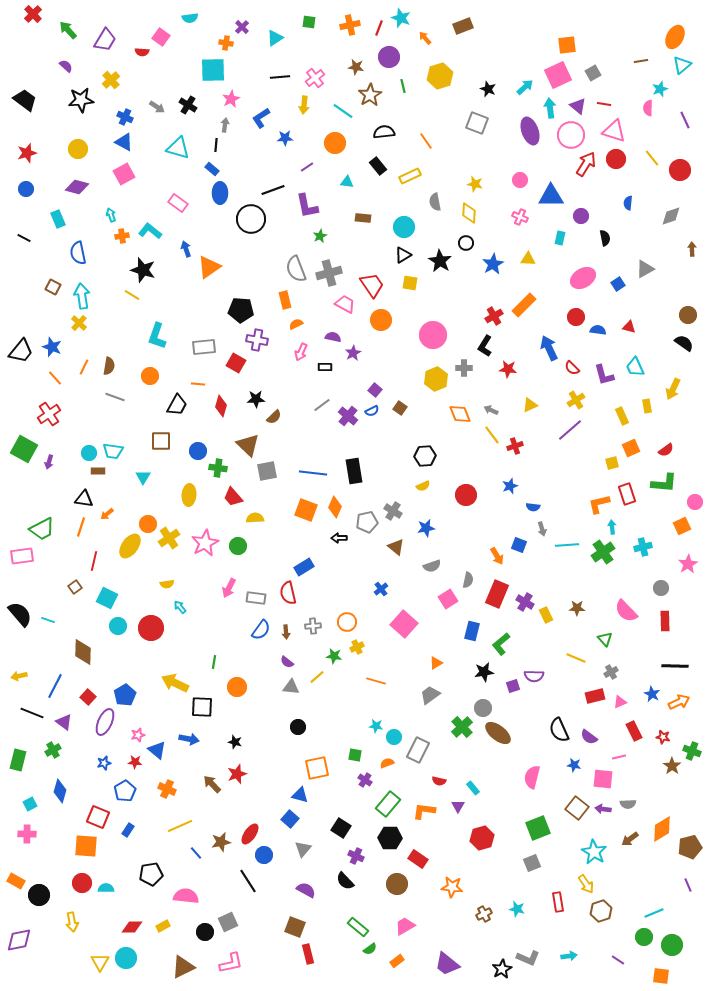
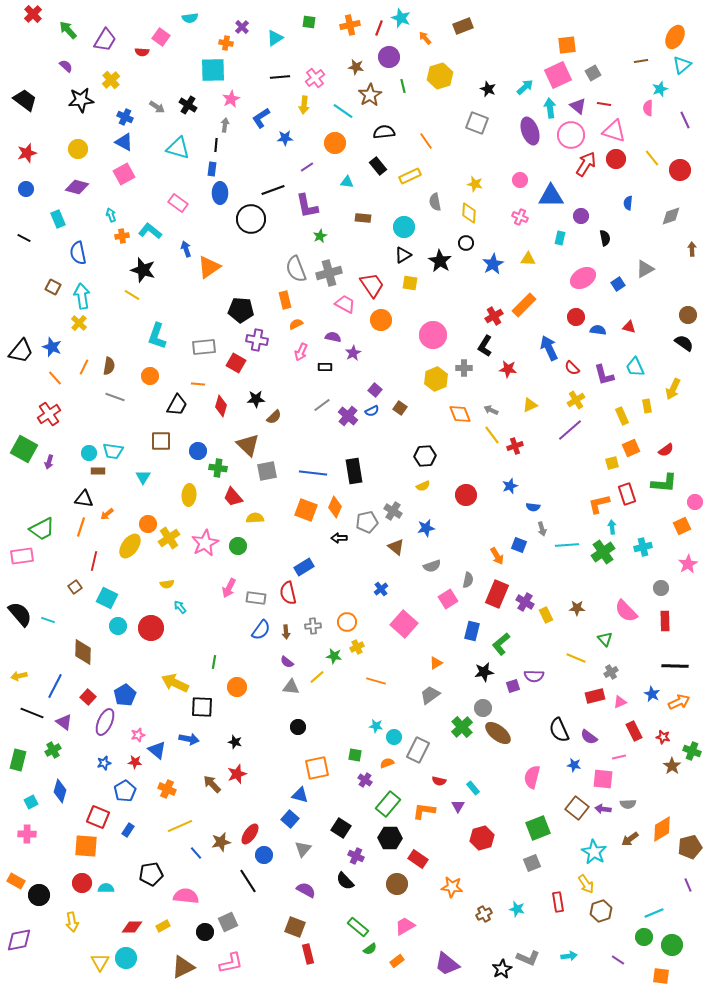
blue rectangle at (212, 169): rotated 56 degrees clockwise
cyan square at (30, 804): moved 1 px right, 2 px up
